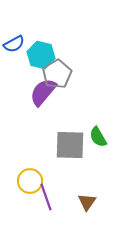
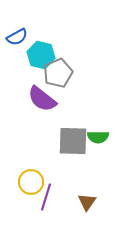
blue semicircle: moved 3 px right, 7 px up
gray pentagon: moved 1 px right, 1 px up; rotated 8 degrees clockwise
purple semicircle: moved 1 px left, 7 px down; rotated 92 degrees counterclockwise
green semicircle: rotated 60 degrees counterclockwise
gray square: moved 3 px right, 4 px up
yellow circle: moved 1 px right, 1 px down
purple line: rotated 36 degrees clockwise
